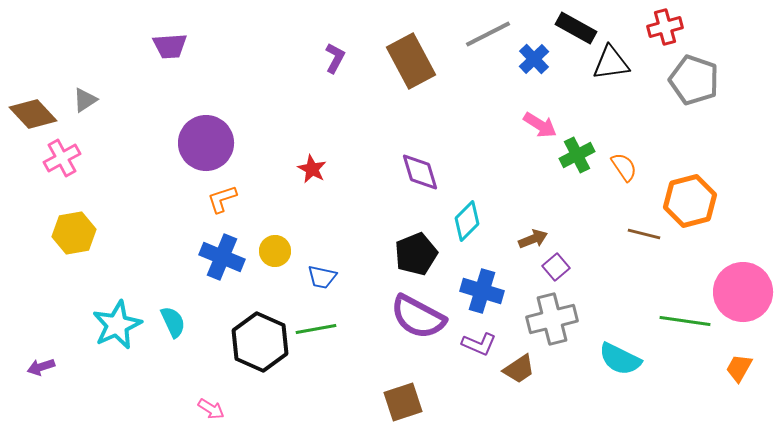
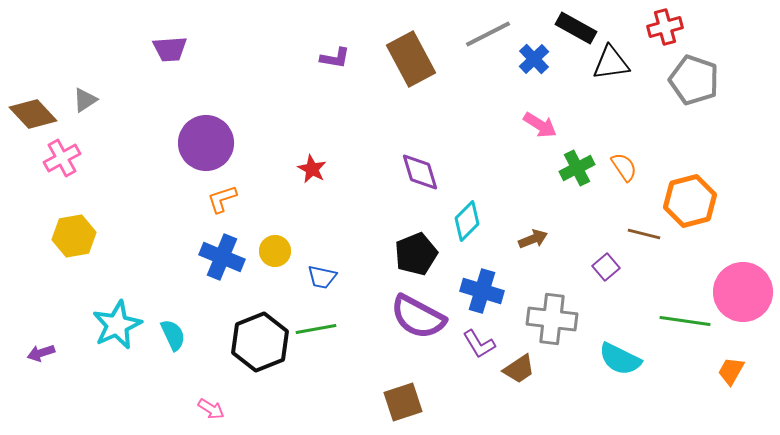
purple trapezoid at (170, 46): moved 3 px down
purple L-shape at (335, 58): rotated 72 degrees clockwise
brown rectangle at (411, 61): moved 2 px up
green cross at (577, 155): moved 13 px down
yellow hexagon at (74, 233): moved 3 px down
purple square at (556, 267): moved 50 px right
gray cross at (552, 319): rotated 21 degrees clockwise
cyan semicircle at (173, 322): moved 13 px down
black hexagon at (260, 342): rotated 14 degrees clockwise
purple L-shape at (479, 344): rotated 36 degrees clockwise
purple arrow at (41, 367): moved 14 px up
orange trapezoid at (739, 368): moved 8 px left, 3 px down
